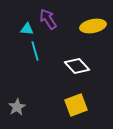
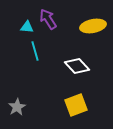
cyan triangle: moved 2 px up
